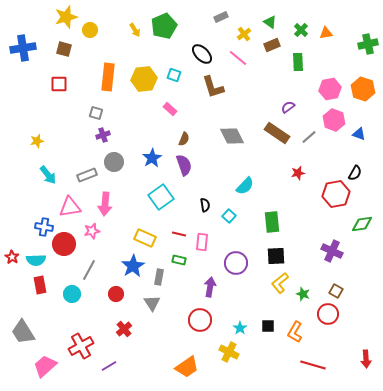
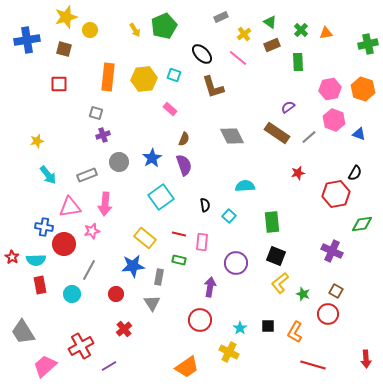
blue cross at (23, 48): moved 4 px right, 8 px up
gray circle at (114, 162): moved 5 px right
cyan semicircle at (245, 186): rotated 138 degrees counterclockwise
yellow rectangle at (145, 238): rotated 15 degrees clockwise
black square at (276, 256): rotated 24 degrees clockwise
blue star at (133, 266): rotated 25 degrees clockwise
